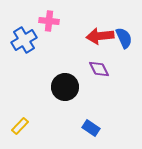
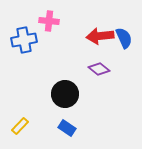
blue cross: rotated 20 degrees clockwise
purple diamond: rotated 25 degrees counterclockwise
black circle: moved 7 px down
blue rectangle: moved 24 px left
